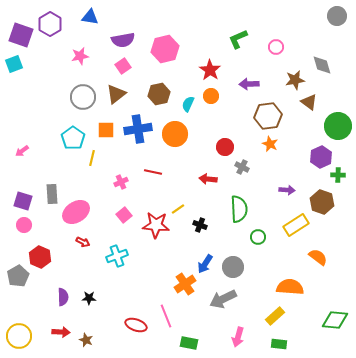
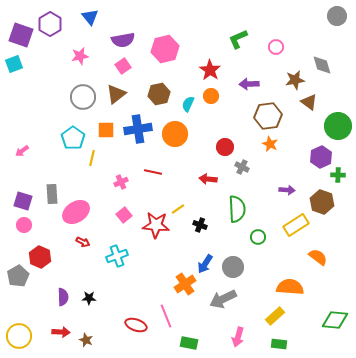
blue triangle at (90, 17): rotated 42 degrees clockwise
green semicircle at (239, 209): moved 2 px left
